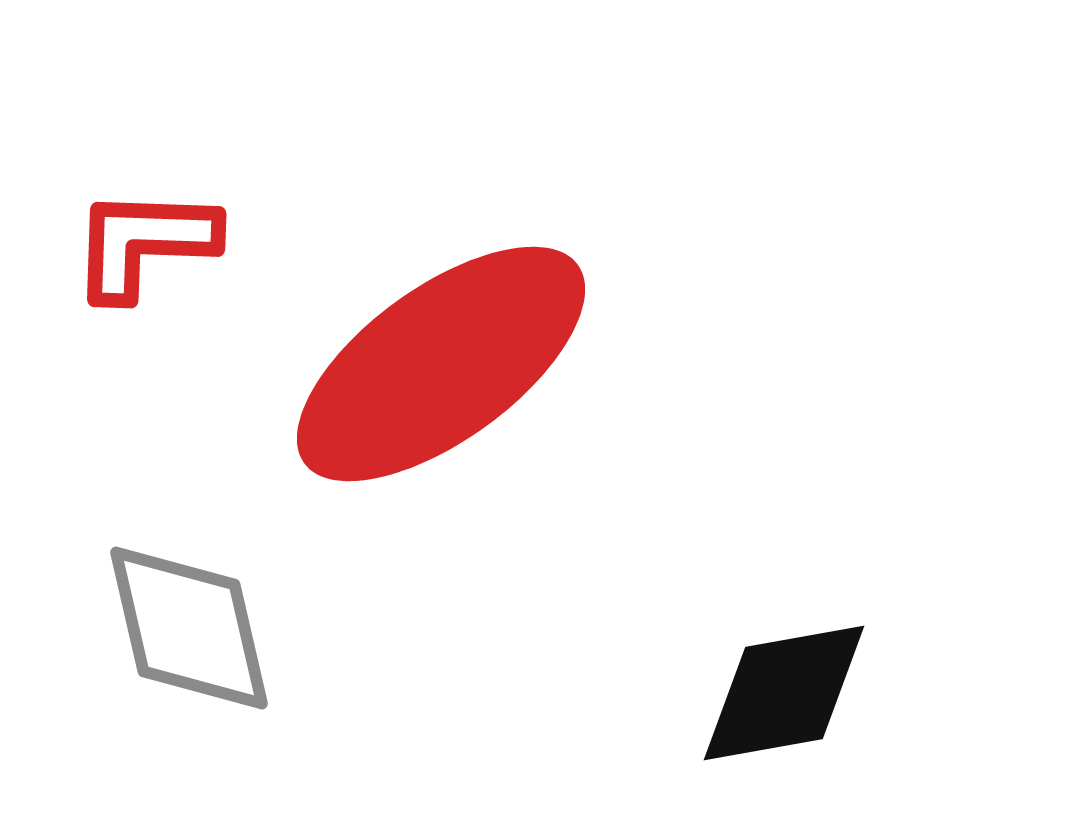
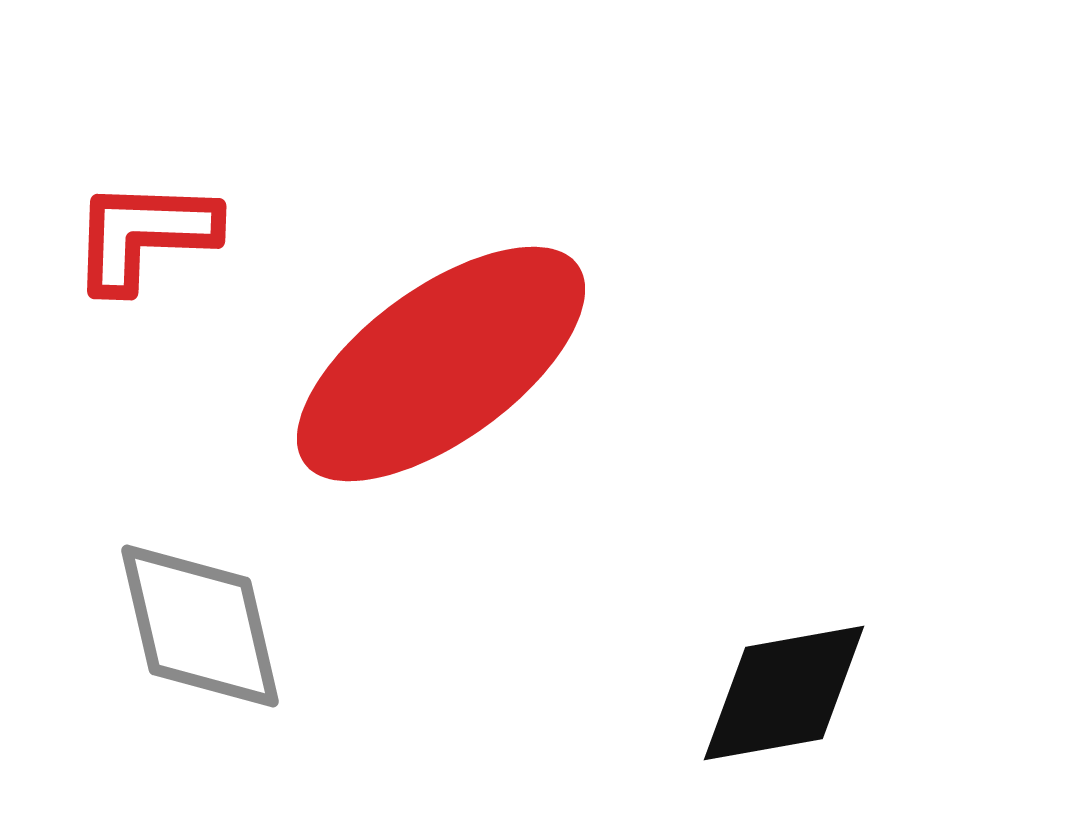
red L-shape: moved 8 px up
gray diamond: moved 11 px right, 2 px up
